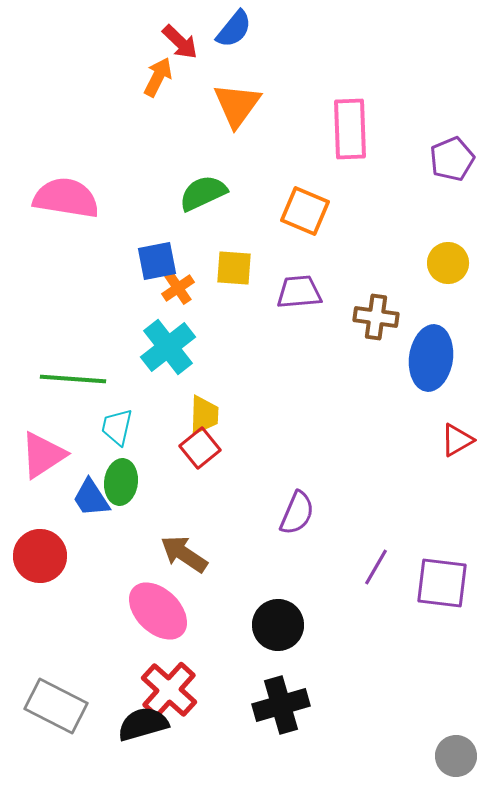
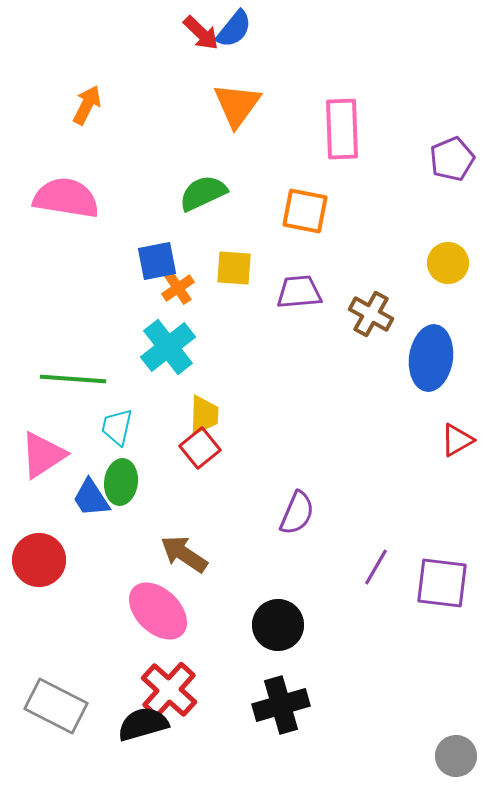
red arrow: moved 21 px right, 9 px up
orange arrow: moved 71 px left, 28 px down
pink rectangle: moved 8 px left
orange square: rotated 12 degrees counterclockwise
brown cross: moved 5 px left, 3 px up; rotated 21 degrees clockwise
red circle: moved 1 px left, 4 px down
